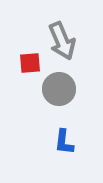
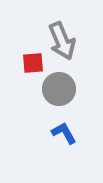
red square: moved 3 px right
blue L-shape: moved 9 px up; rotated 144 degrees clockwise
